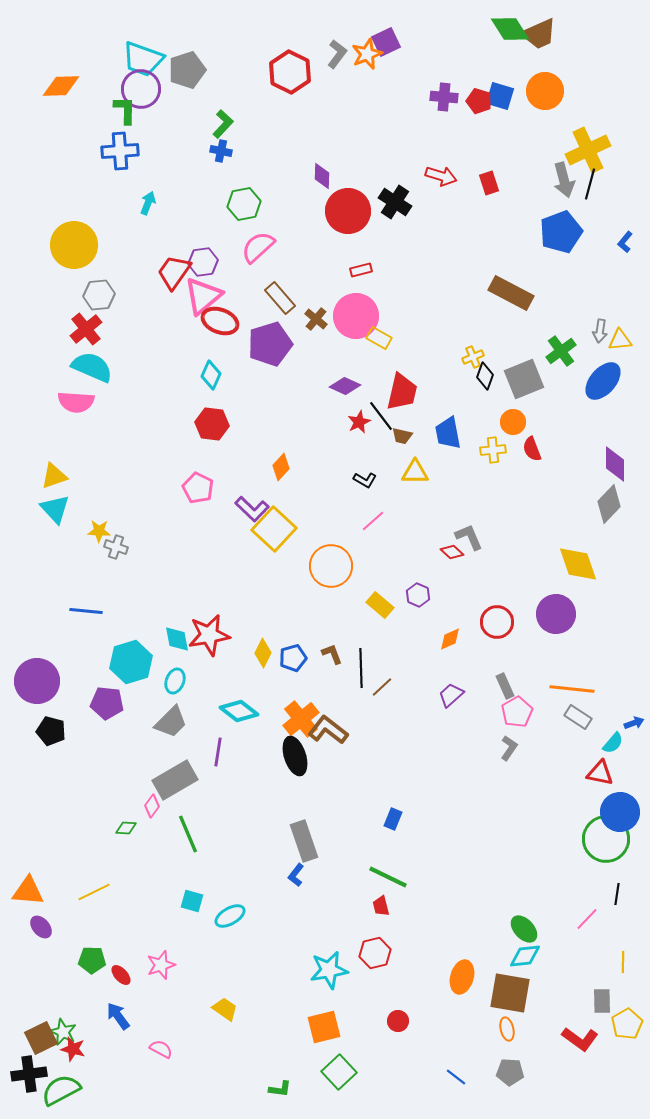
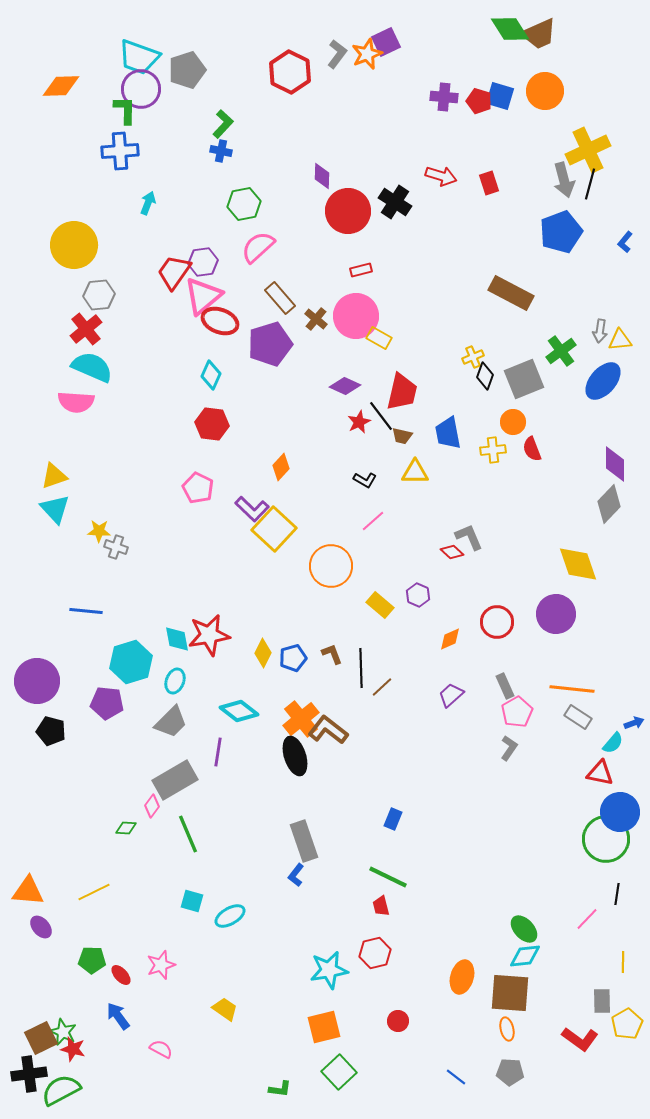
cyan trapezoid at (143, 59): moved 4 px left, 2 px up
brown square at (510, 993): rotated 6 degrees counterclockwise
